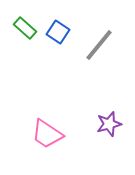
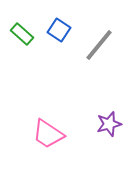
green rectangle: moved 3 px left, 6 px down
blue square: moved 1 px right, 2 px up
pink trapezoid: moved 1 px right
